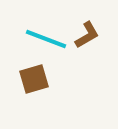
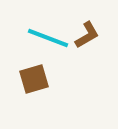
cyan line: moved 2 px right, 1 px up
